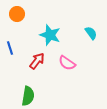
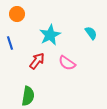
cyan star: rotated 25 degrees clockwise
blue line: moved 5 px up
